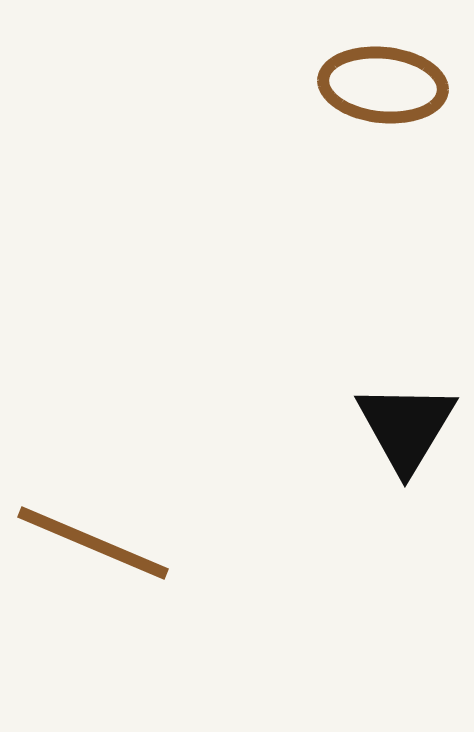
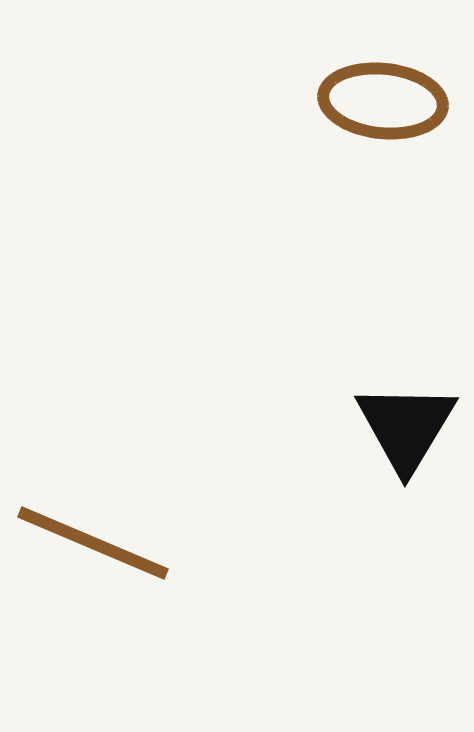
brown ellipse: moved 16 px down
